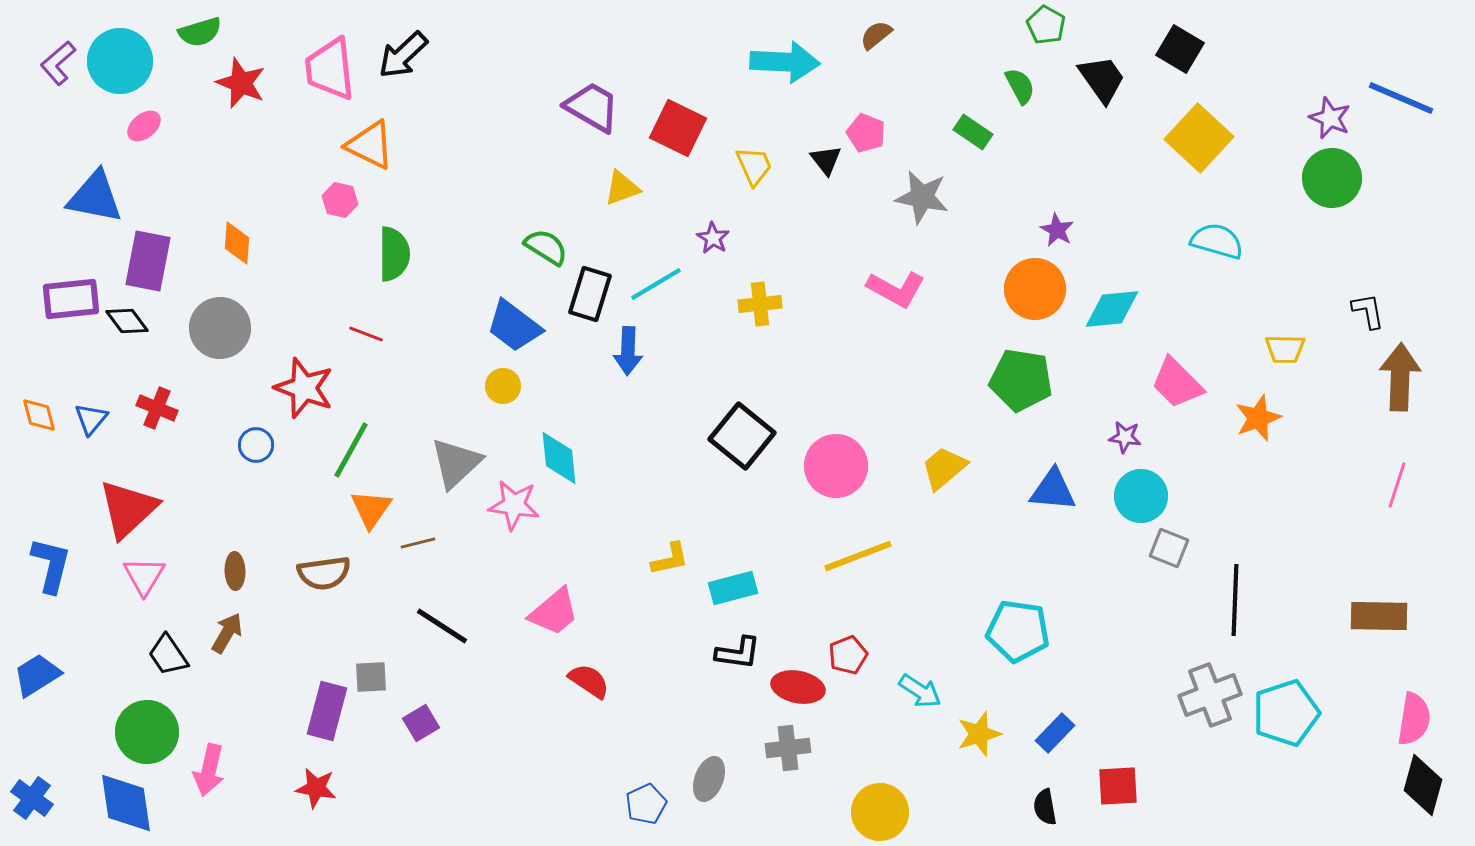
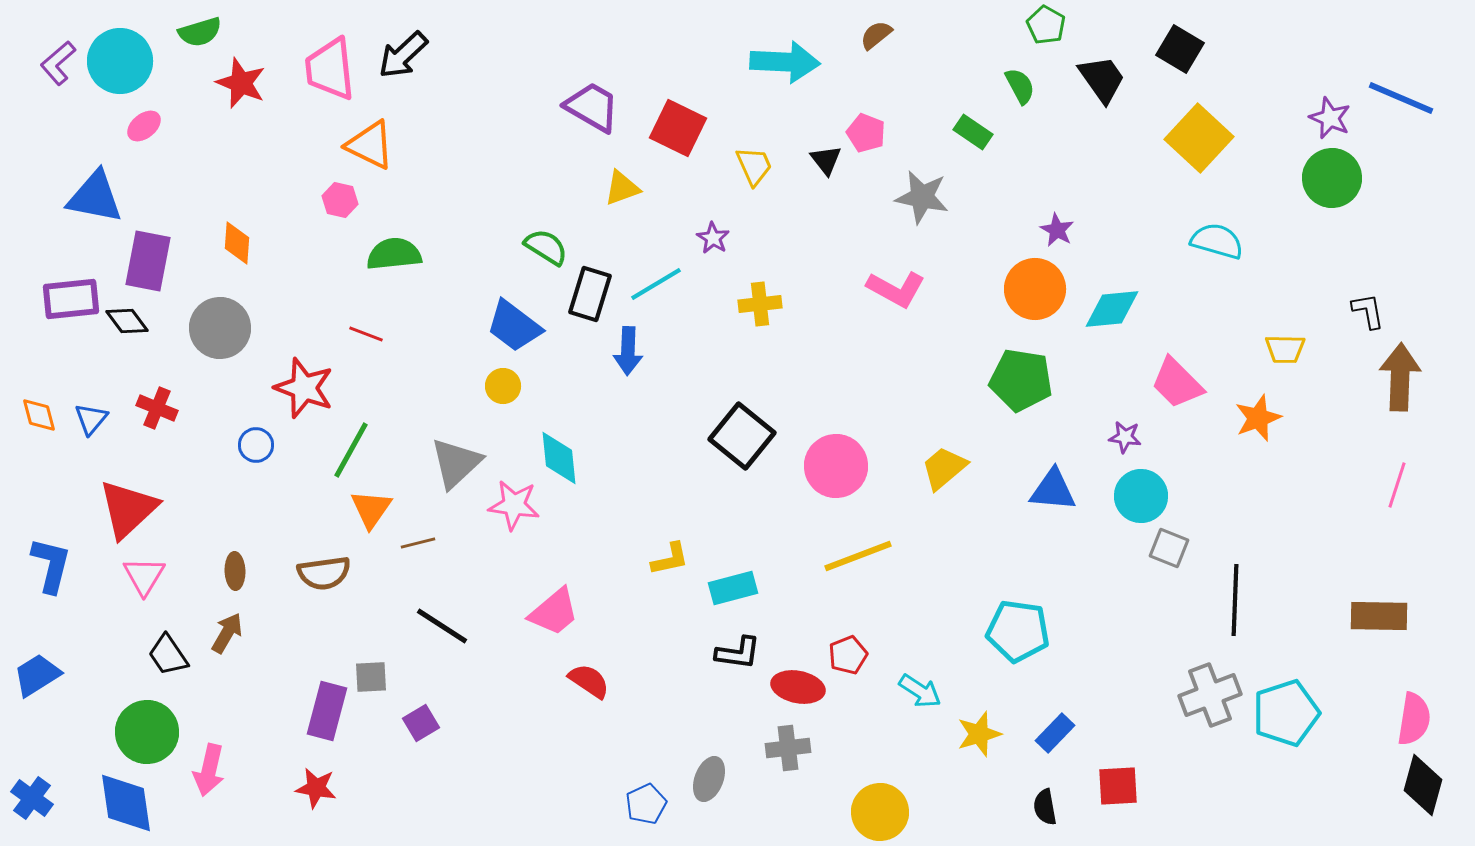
green semicircle at (394, 254): rotated 96 degrees counterclockwise
